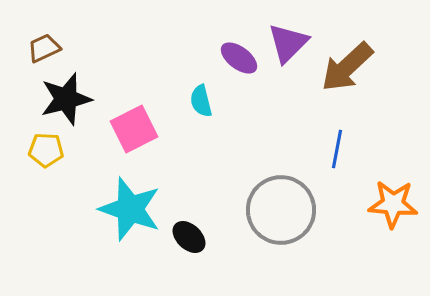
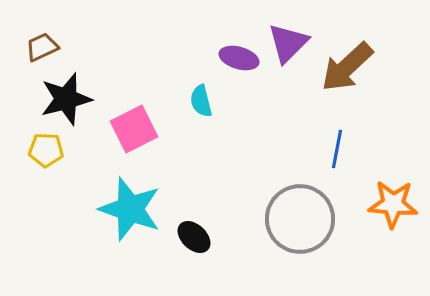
brown trapezoid: moved 2 px left, 1 px up
purple ellipse: rotated 21 degrees counterclockwise
gray circle: moved 19 px right, 9 px down
black ellipse: moved 5 px right
